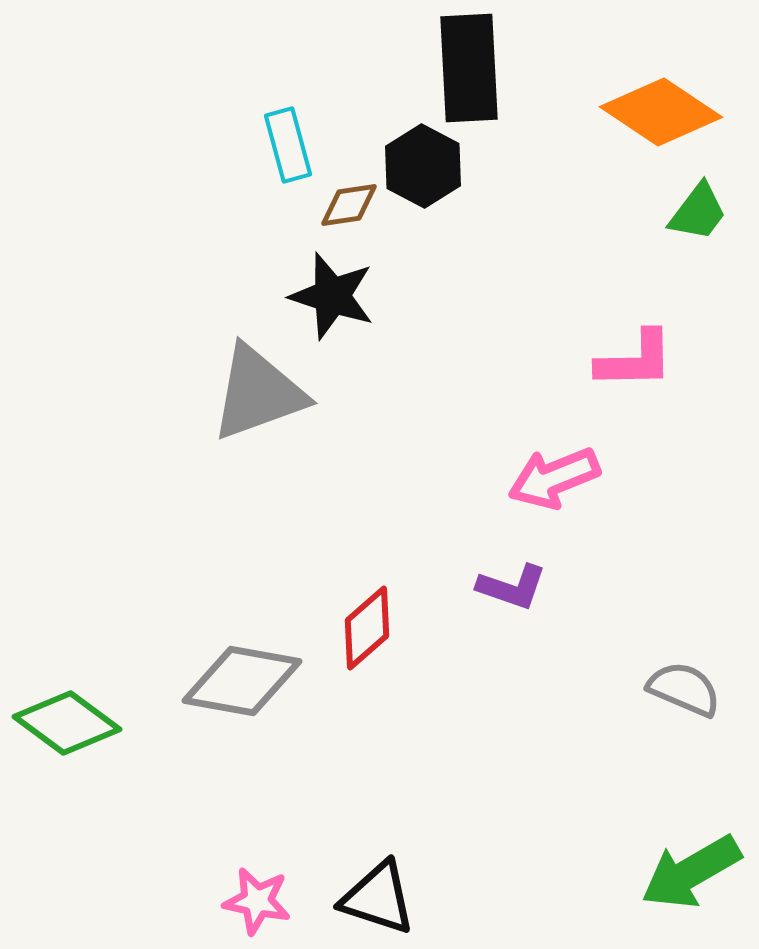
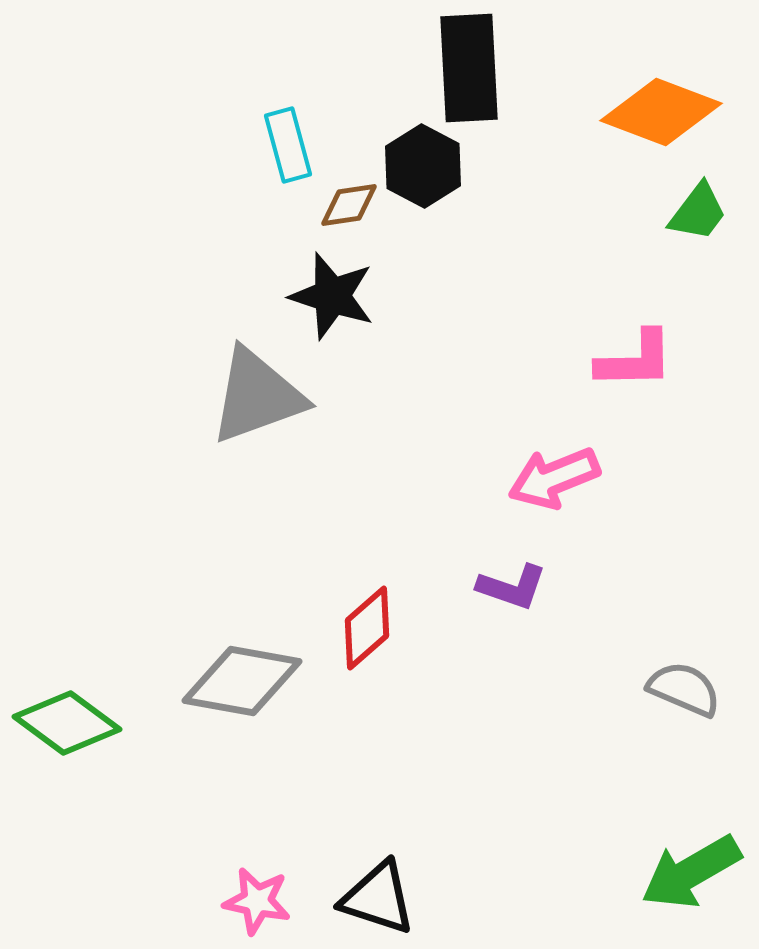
orange diamond: rotated 13 degrees counterclockwise
gray triangle: moved 1 px left, 3 px down
